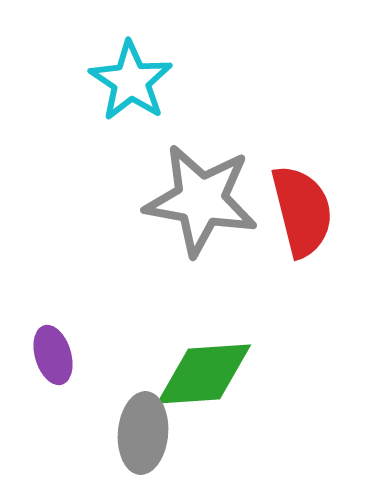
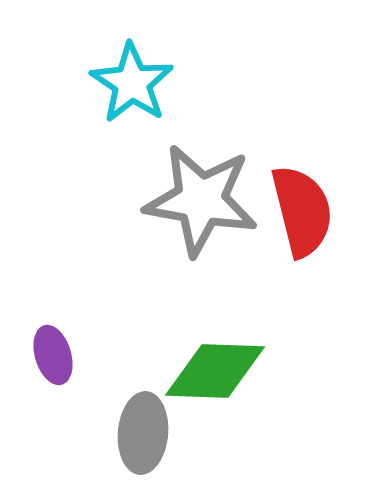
cyan star: moved 1 px right, 2 px down
green diamond: moved 11 px right, 3 px up; rotated 6 degrees clockwise
